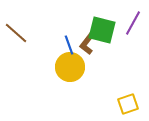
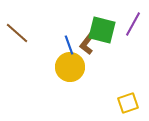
purple line: moved 1 px down
brown line: moved 1 px right
yellow square: moved 1 px up
